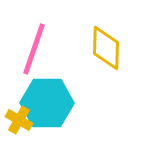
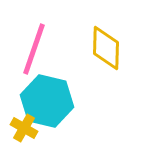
cyan hexagon: moved 2 px up; rotated 12 degrees clockwise
yellow cross: moved 5 px right, 8 px down
